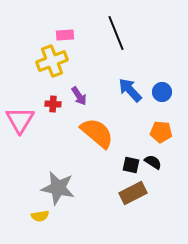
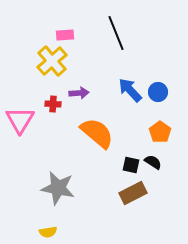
yellow cross: rotated 20 degrees counterclockwise
blue circle: moved 4 px left
purple arrow: moved 3 px up; rotated 60 degrees counterclockwise
orange pentagon: moved 1 px left; rotated 30 degrees clockwise
yellow semicircle: moved 8 px right, 16 px down
